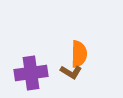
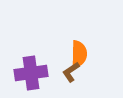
brown L-shape: rotated 115 degrees clockwise
